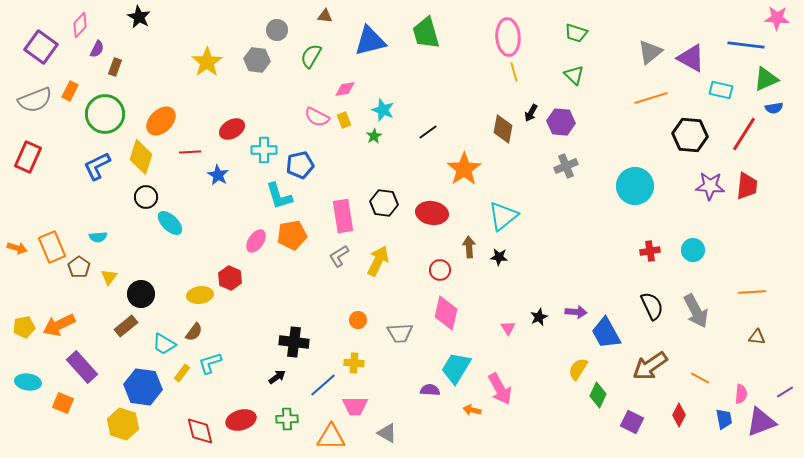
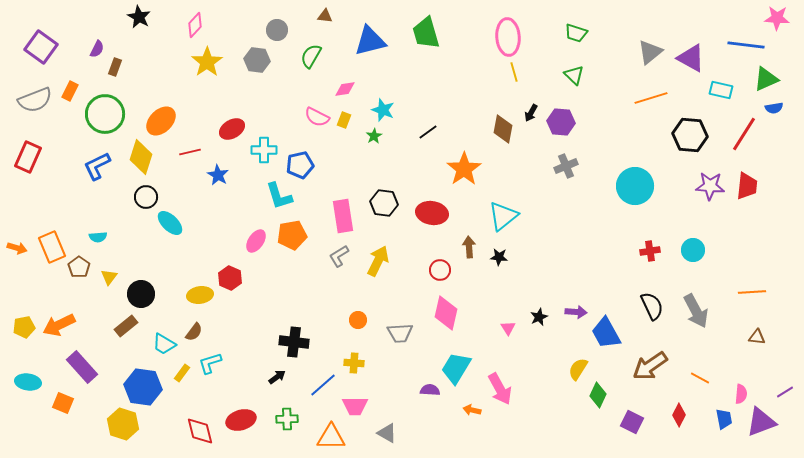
pink diamond at (80, 25): moved 115 px right
yellow rectangle at (344, 120): rotated 42 degrees clockwise
red line at (190, 152): rotated 10 degrees counterclockwise
